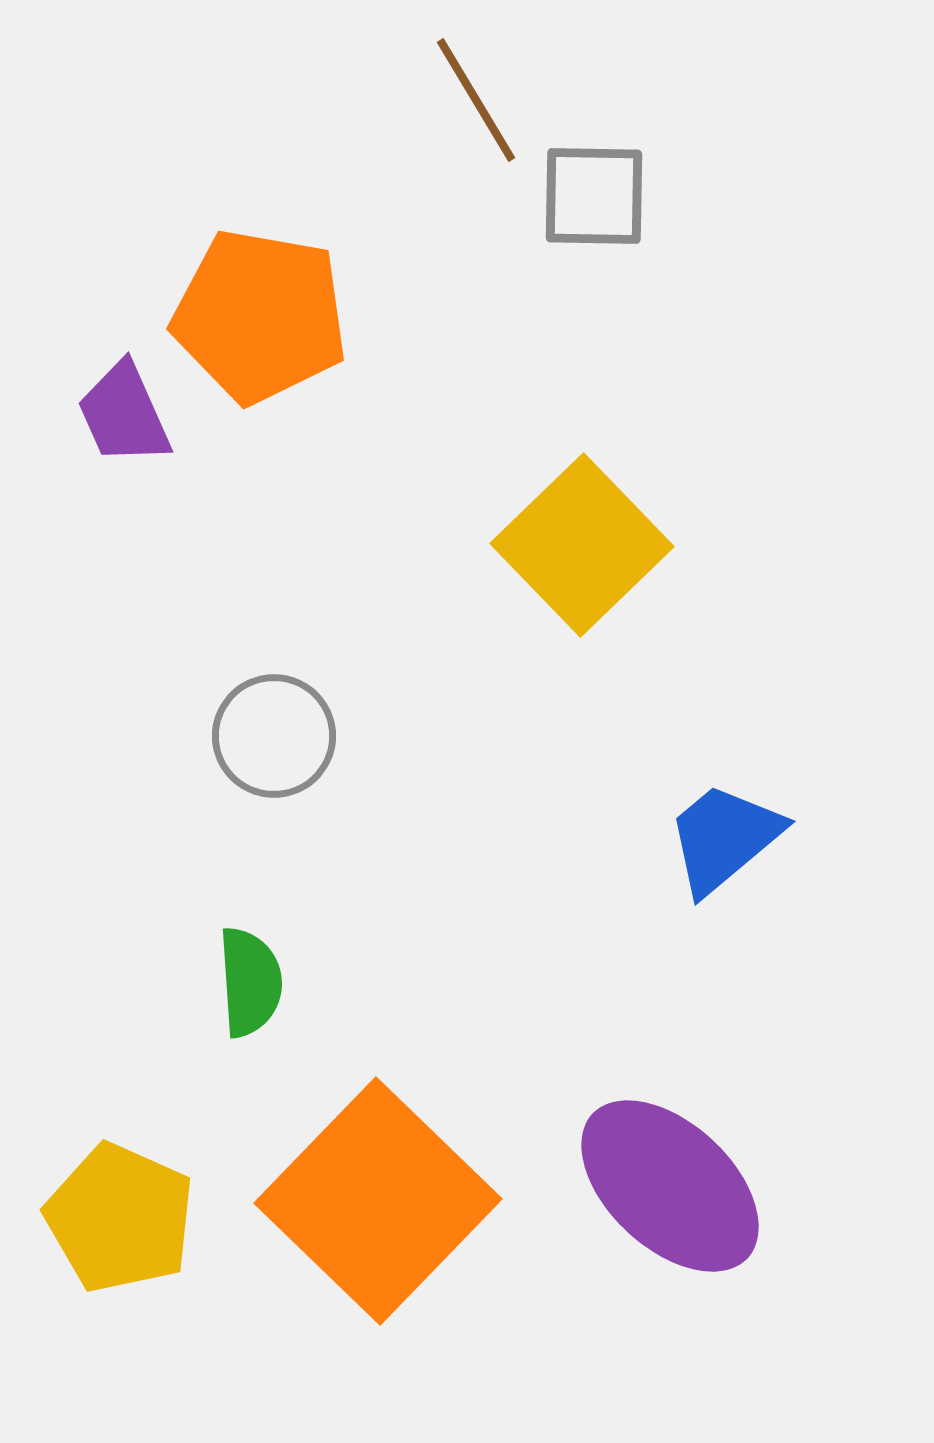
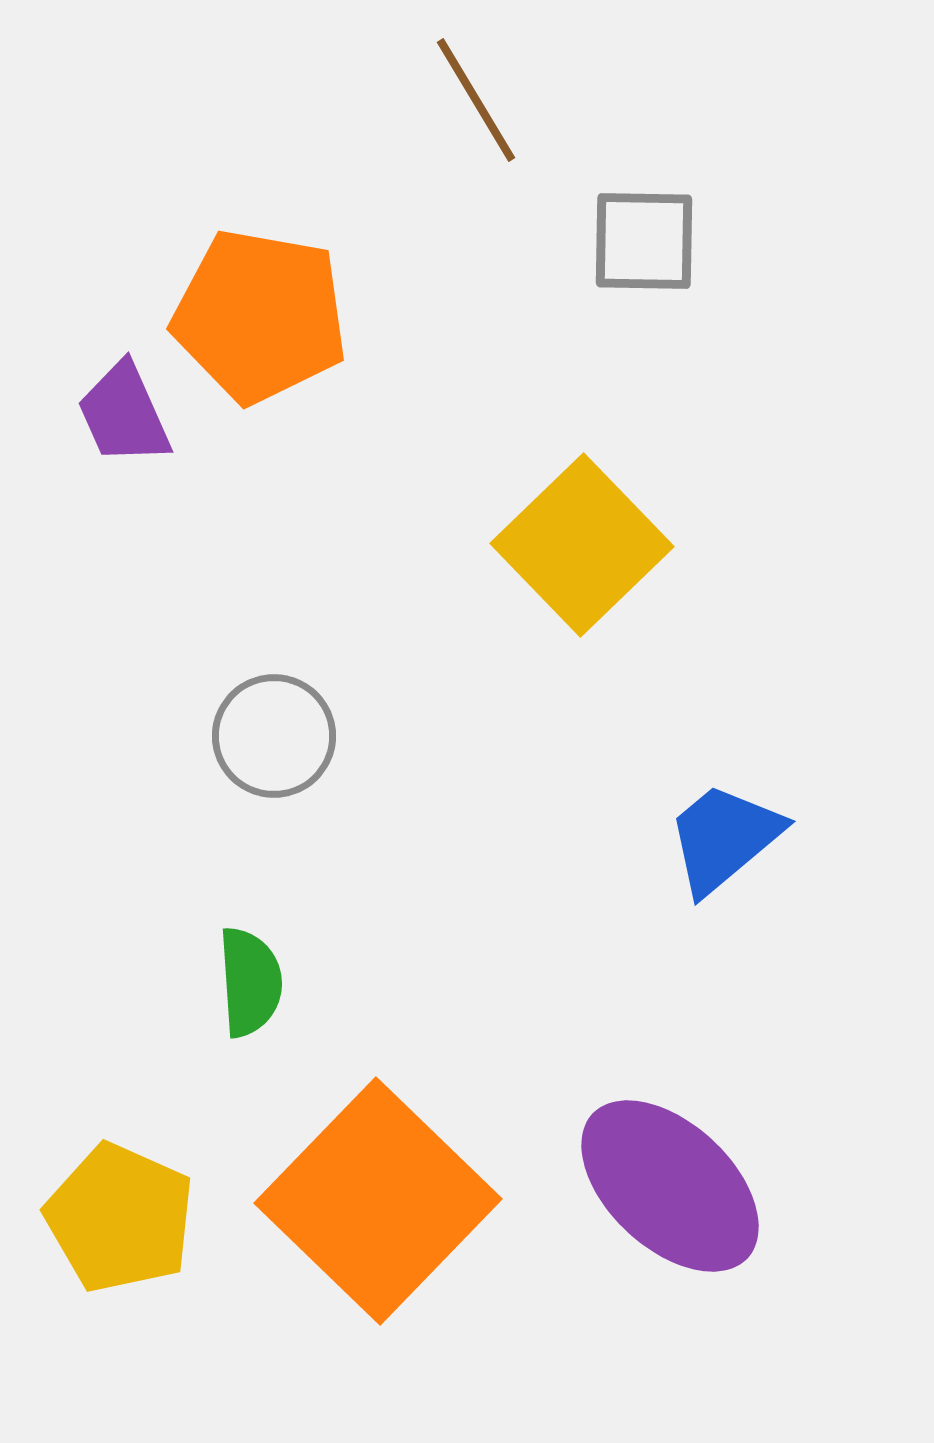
gray square: moved 50 px right, 45 px down
